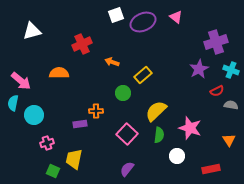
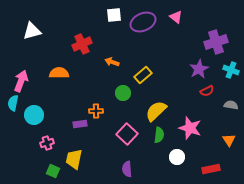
white square: moved 2 px left; rotated 14 degrees clockwise
pink arrow: rotated 110 degrees counterclockwise
red semicircle: moved 10 px left
white circle: moved 1 px down
purple semicircle: rotated 42 degrees counterclockwise
